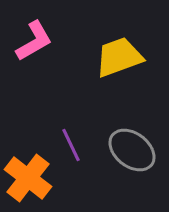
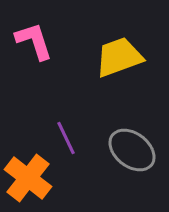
pink L-shape: rotated 78 degrees counterclockwise
purple line: moved 5 px left, 7 px up
